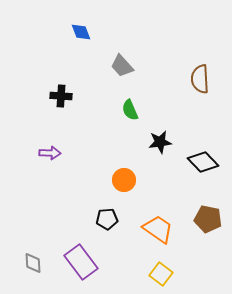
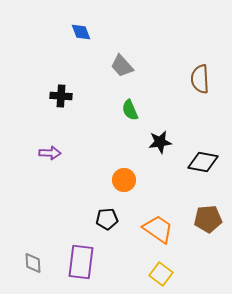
black diamond: rotated 36 degrees counterclockwise
brown pentagon: rotated 16 degrees counterclockwise
purple rectangle: rotated 44 degrees clockwise
